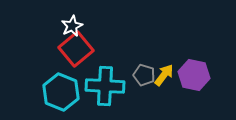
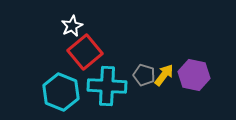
red square: moved 9 px right, 3 px down
cyan cross: moved 2 px right
